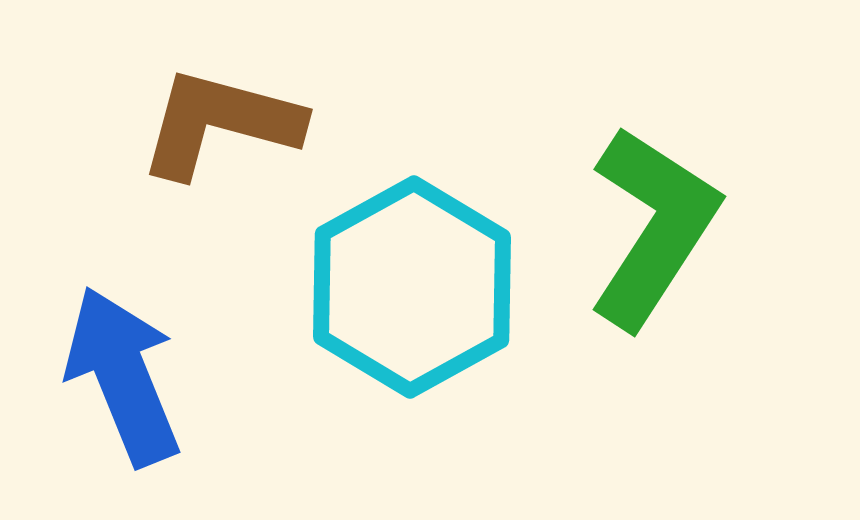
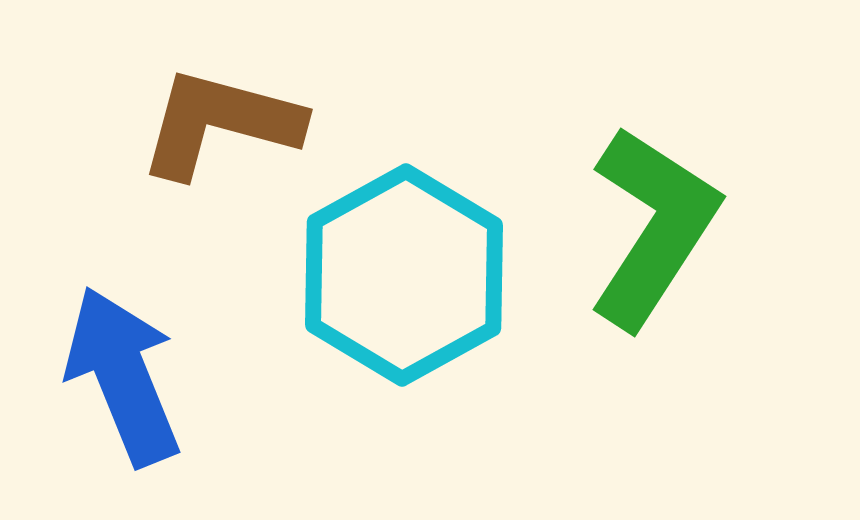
cyan hexagon: moved 8 px left, 12 px up
